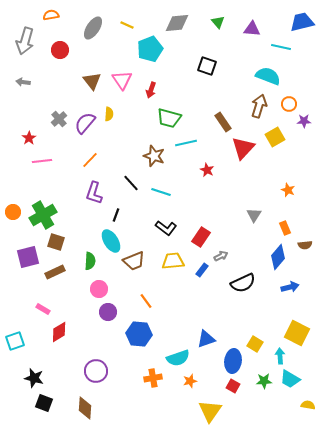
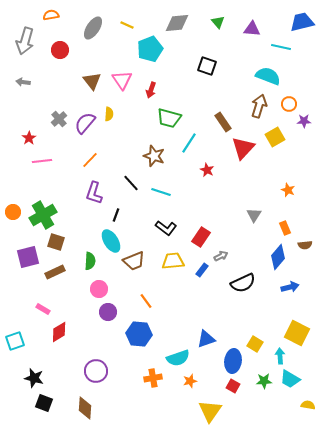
cyan line at (186, 143): moved 3 px right; rotated 45 degrees counterclockwise
